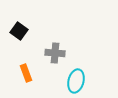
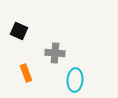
black square: rotated 12 degrees counterclockwise
cyan ellipse: moved 1 px left, 1 px up; rotated 10 degrees counterclockwise
